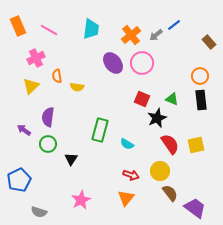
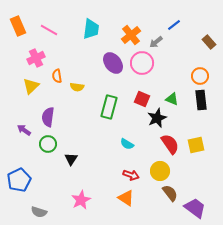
gray arrow: moved 7 px down
green rectangle: moved 9 px right, 23 px up
orange triangle: rotated 36 degrees counterclockwise
